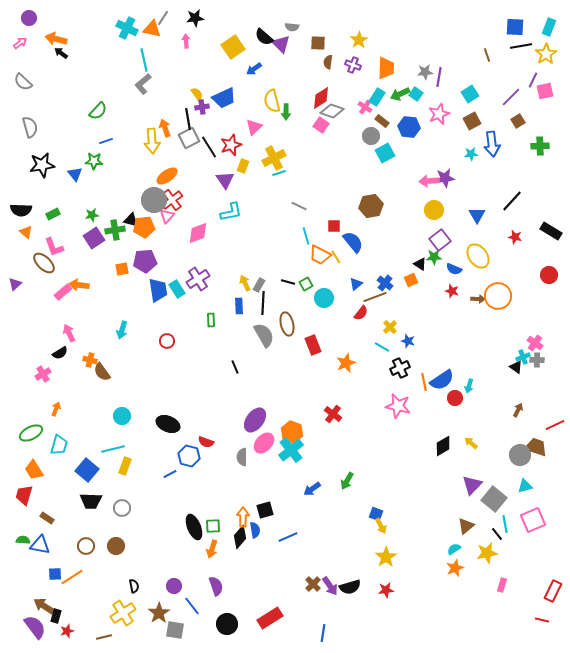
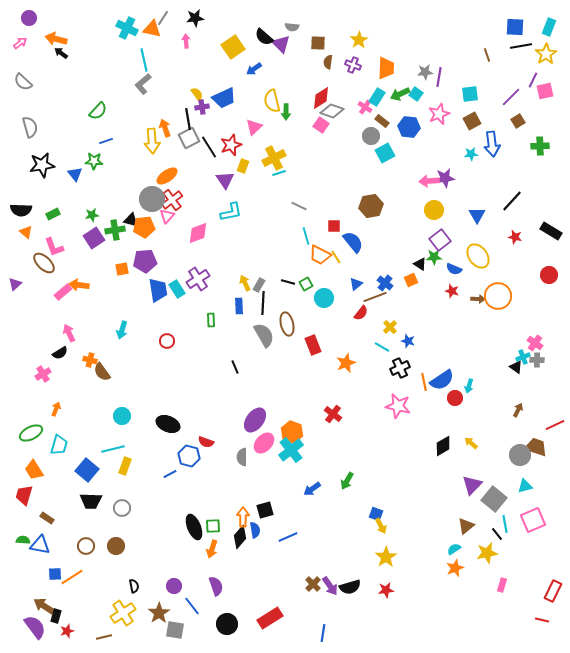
cyan square at (470, 94): rotated 24 degrees clockwise
gray circle at (154, 200): moved 2 px left, 1 px up
